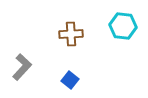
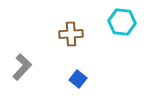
cyan hexagon: moved 1 px left, 4 px up
blue square: moved 8 px right, 1 px up
